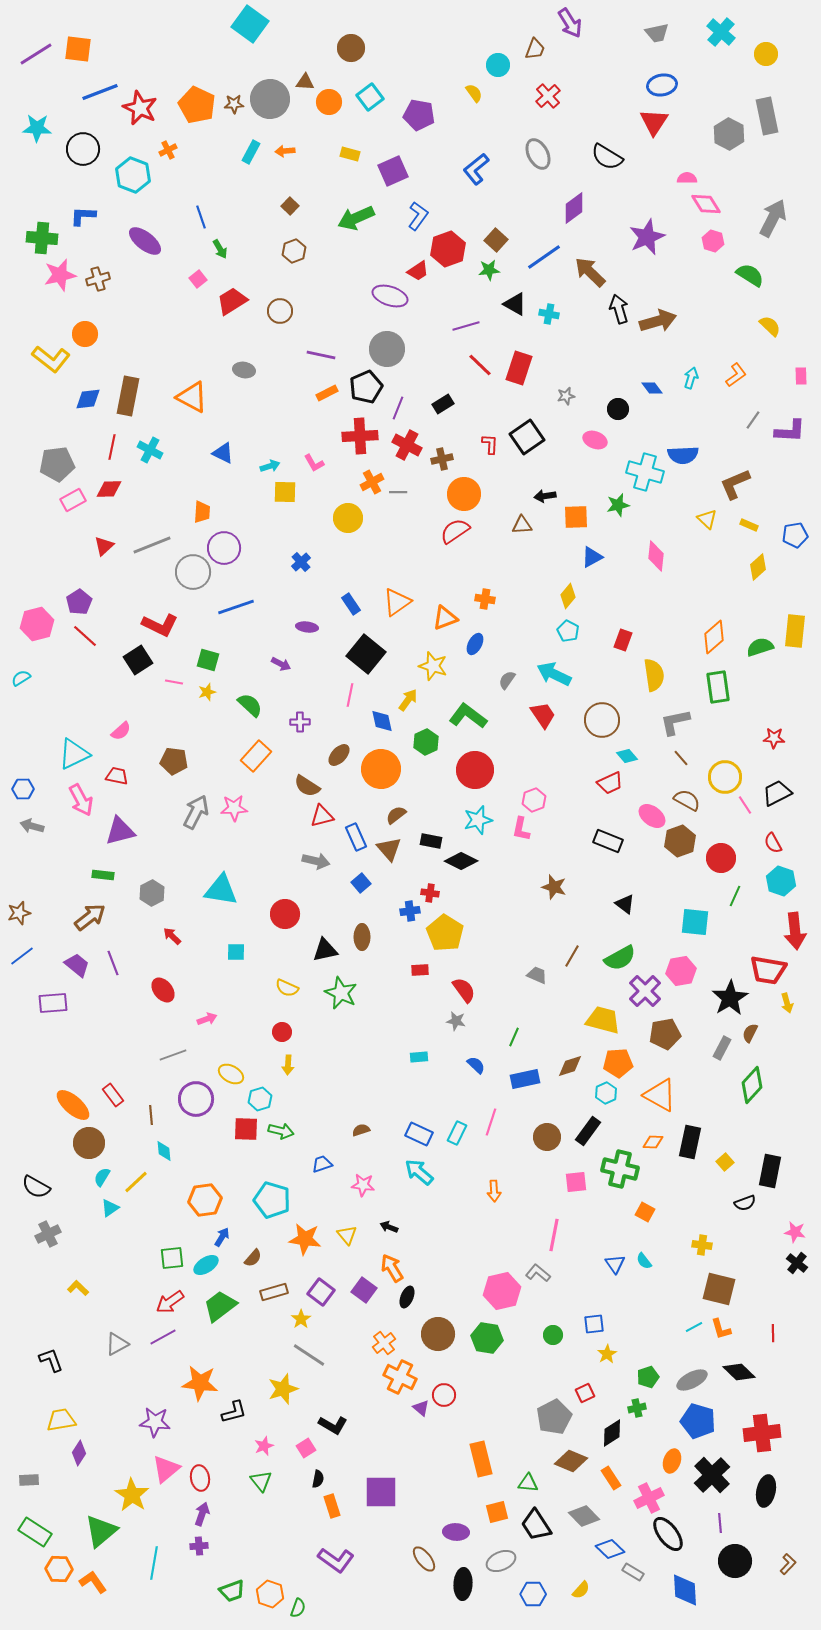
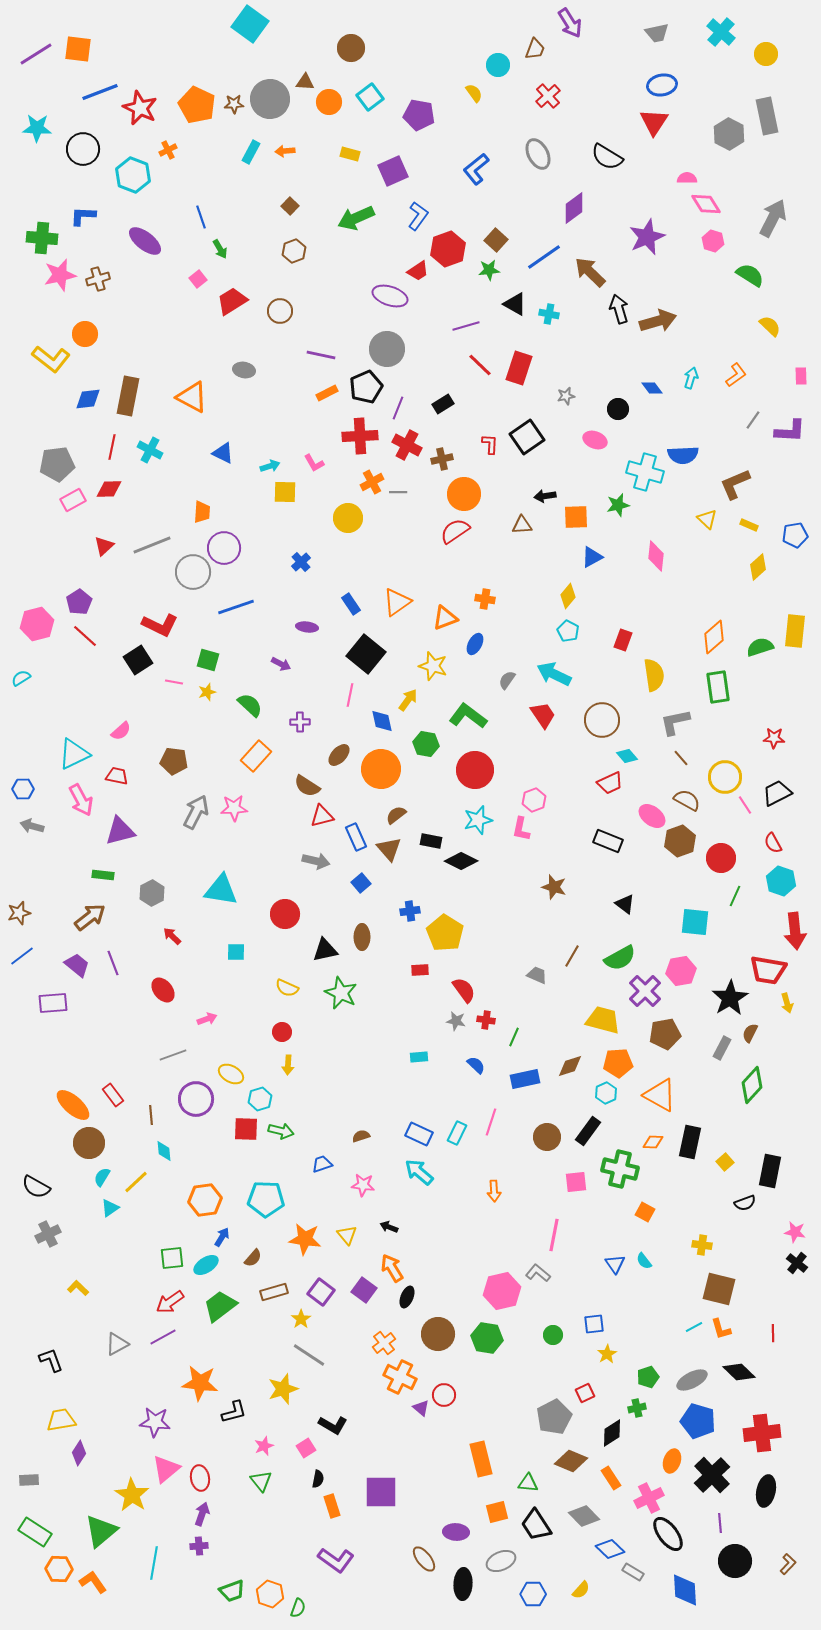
green hexagon at (426, 742): moved 2 px down; rotated 25 degrees counterclockwise
red cross at (430, 893): moved 56 px right, 127 px down
brown semicircle at (361, 1130): moved 6 px down
cyan pentagon at (272, 1200): moved 6 px left, 1 px up; rotated 15 degrees counterclockwise
